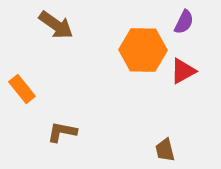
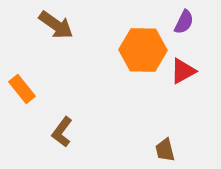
brown L-shape: rotated 64 degrees counterclockwise
